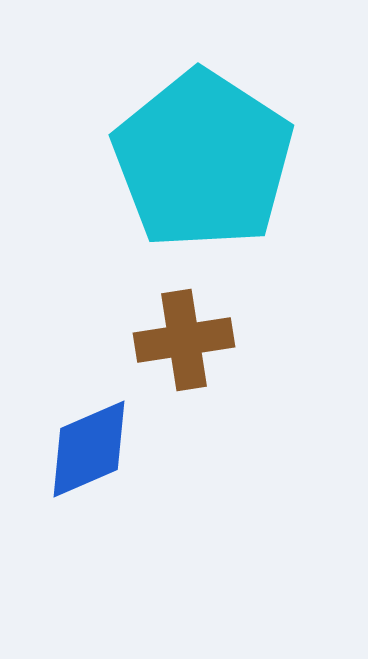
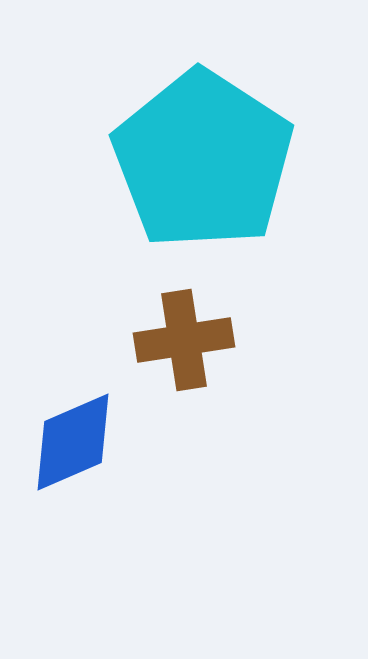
blue diamond: moved 16 px left, 7 px up
